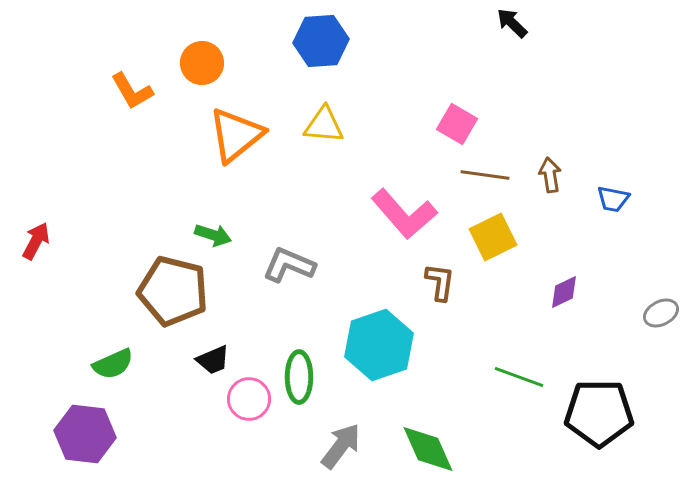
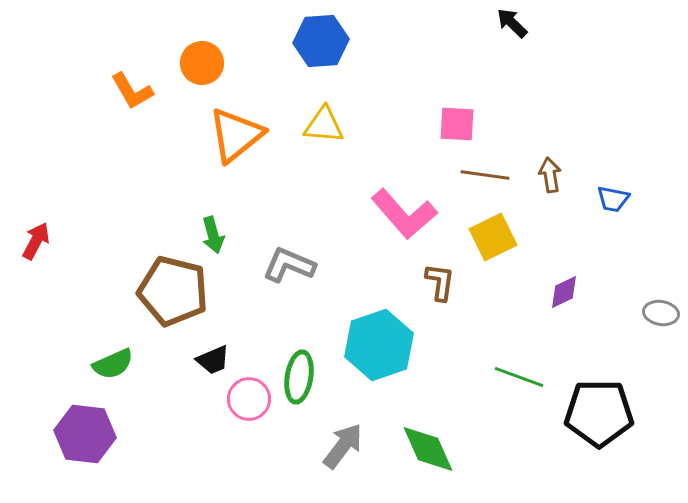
pink square: rotated 27 degrees counterclockwise
green arrow: rotated 57 degrees clockwise
gray ellipse: rotated 36 degrees clockwise
green ellipse: rotated 9 degrees clockwise
gray arrow: moved 2 px right
